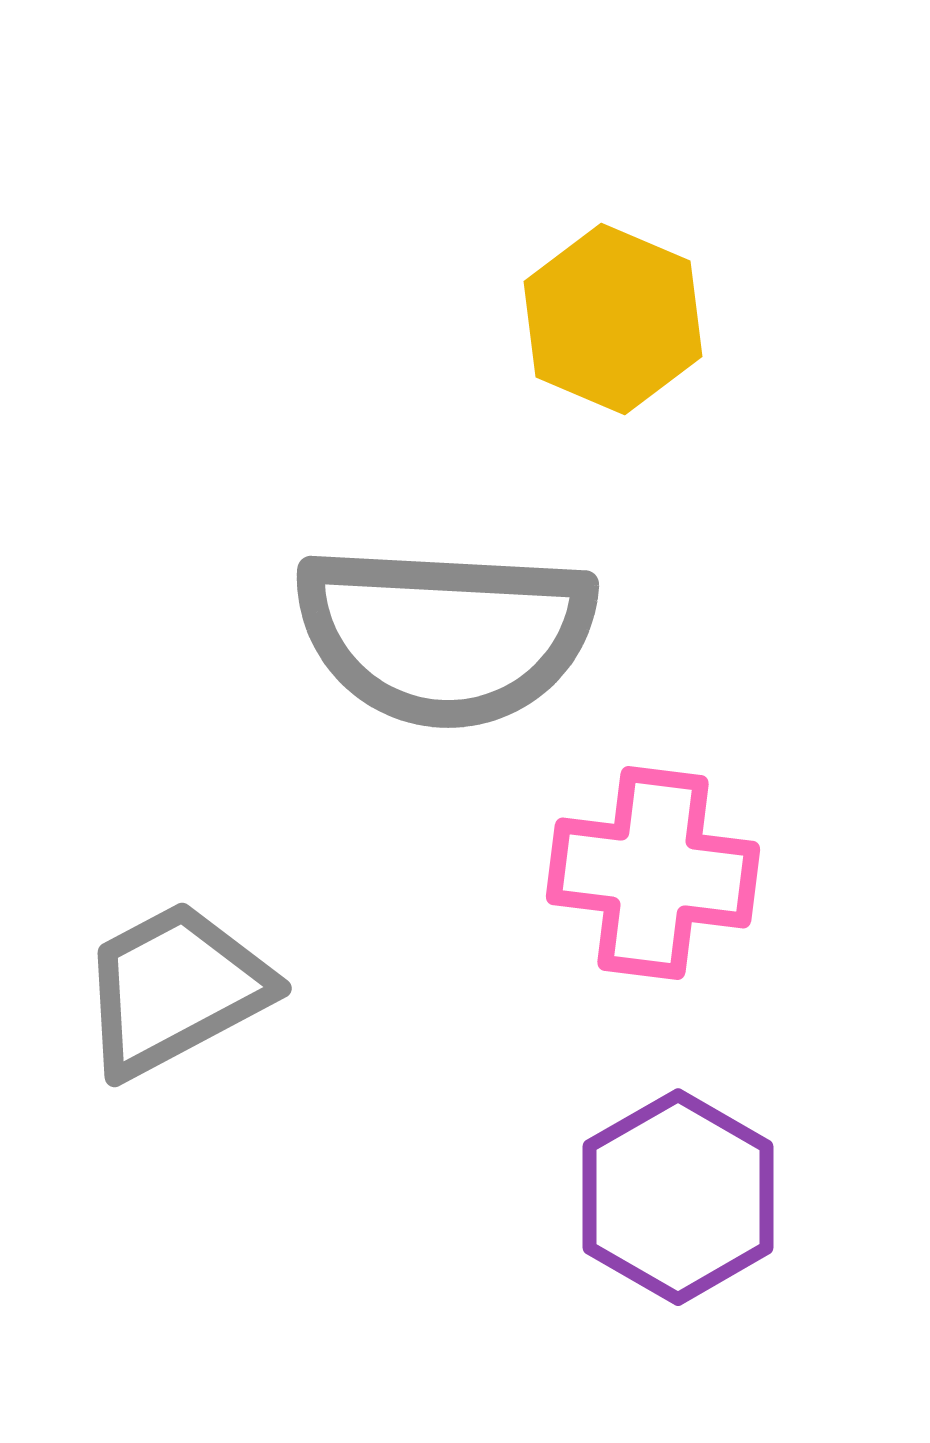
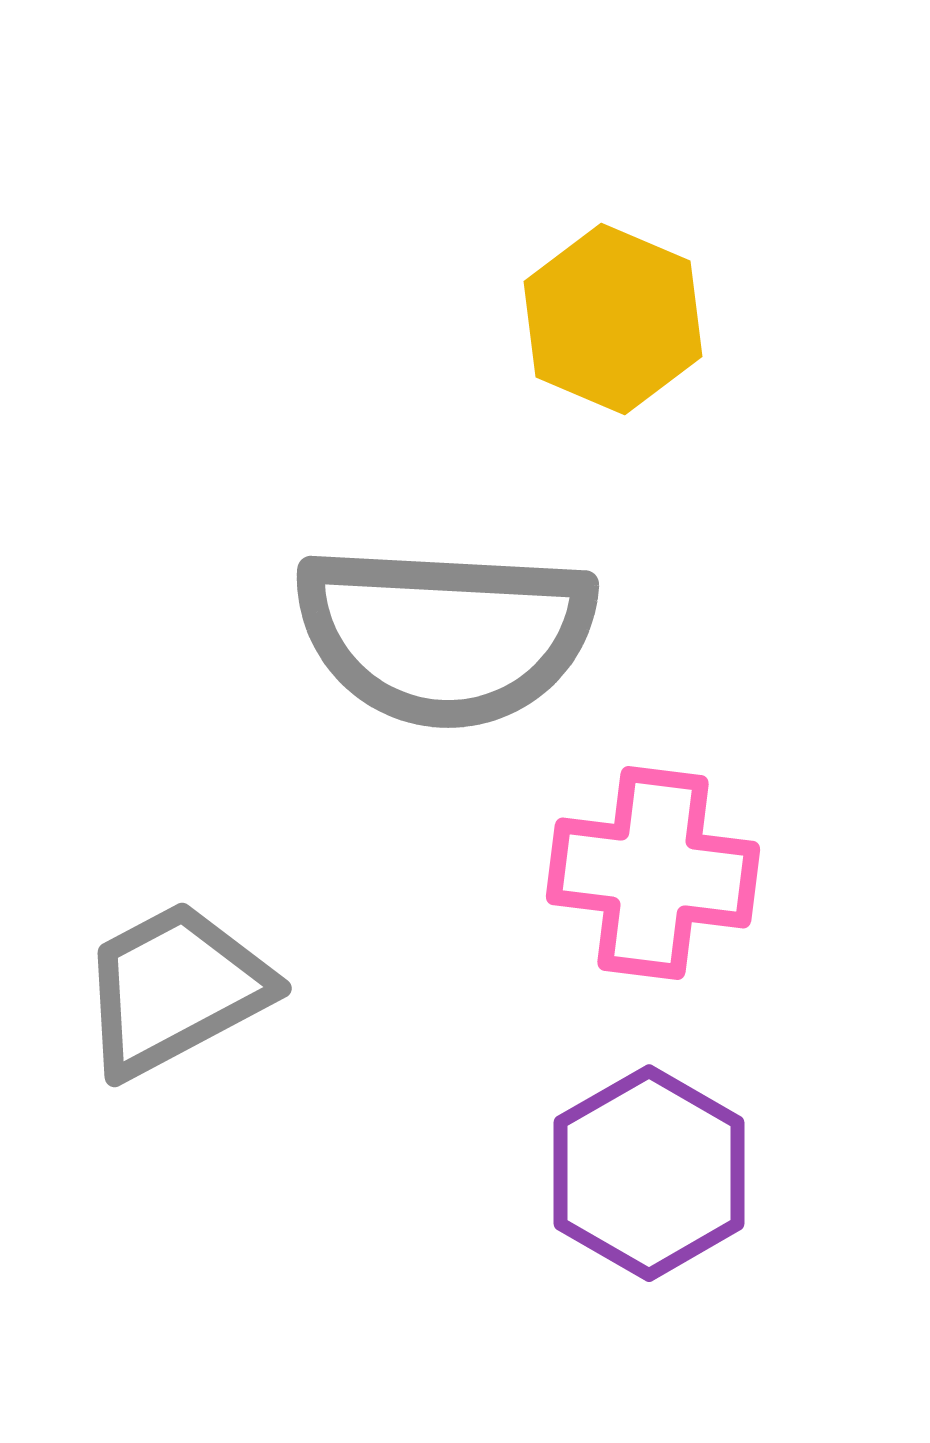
purple hexagon: moved 29 px left, 24 px up
